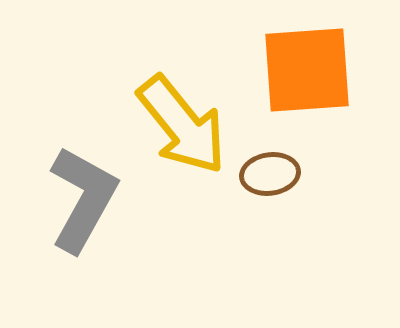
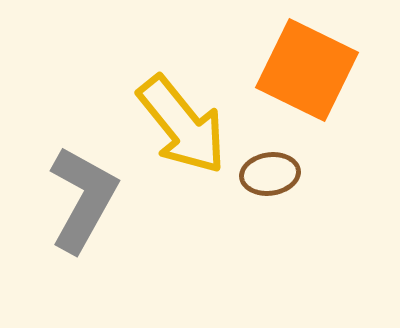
orange square: rotated 30 degrees clockwise
